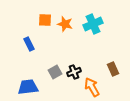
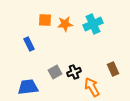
orange star: rotated 21 degrees counterclockwise
